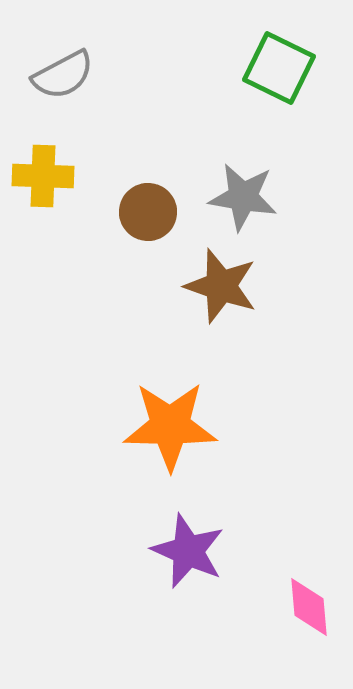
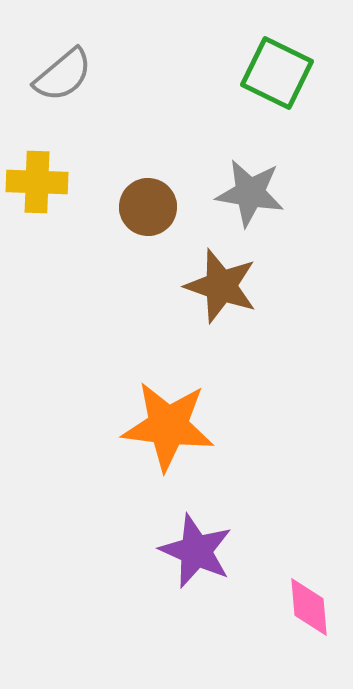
green square: moved 2 px left, 5 px down
gray semicircle: rotated 12 degrees counterclockwise
yellow cross: moved 6 px left, 6 px down
gray star: moved 7 px right, 4 px up
brown circle: moved 5 px up
orange star: moved 2 px left; rotated 6 degrees clockwise
purple star: moved 8 px right
